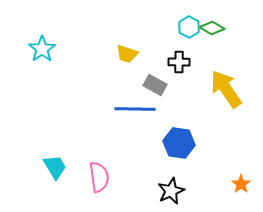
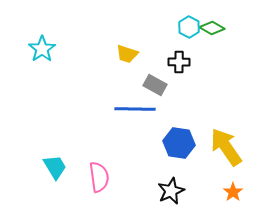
yellow arrow: moved 58 px down
orange star: moved 8 px left, 8 px down
